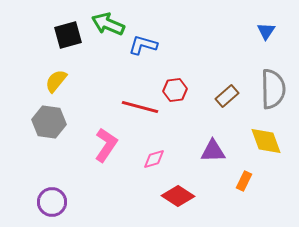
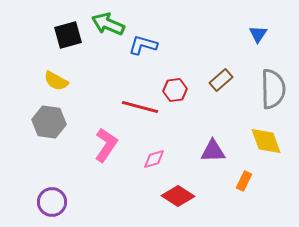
blue triangle: moved 8 px left, 3 px down
yellow semicircle: rotated 100 degrees counterclockwise
brown rectangle: moved 6 px left, 16 px up
